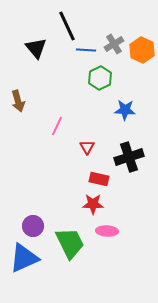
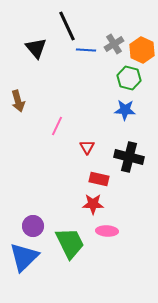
green hexagon: moved 29 px right; rotated 20 degrees counterclockwise
black cross: rotated 32 degrees clockwise
blue triangle: moved 1 px up; rotated 20 degrees counterclockwise
